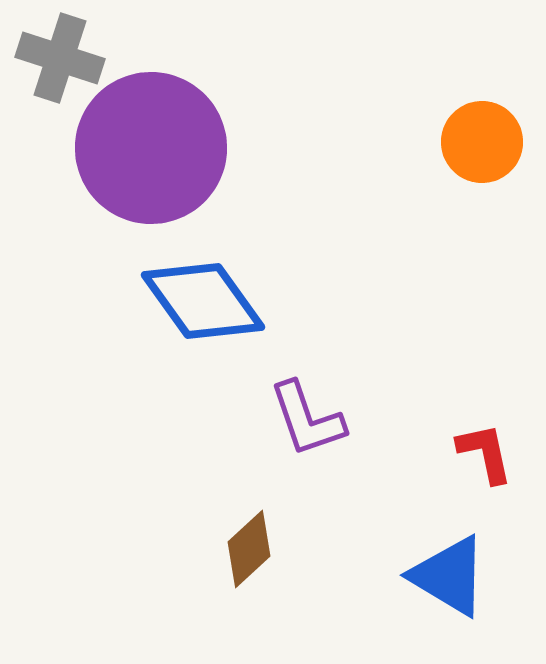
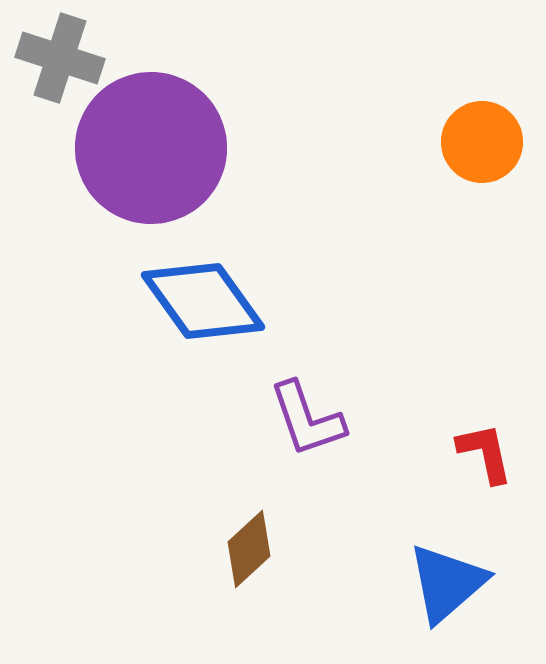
blue triangle: moved 2 px left, 7 px down; rotated 48 degrees clockwise
